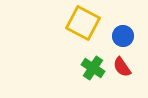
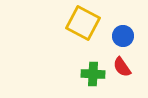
green cross: moved 6 px down; rotated 30 degrees counterclockwise
